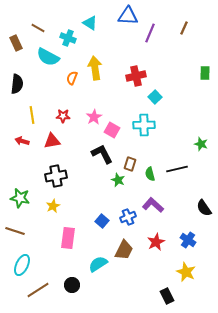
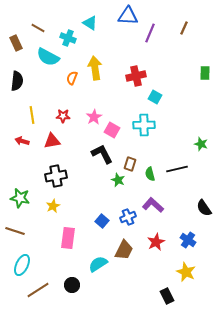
black semicircle at (17, 84): moved 3 px up
cyan square at (155, 97): rotated 16 degrees counterclockwise
